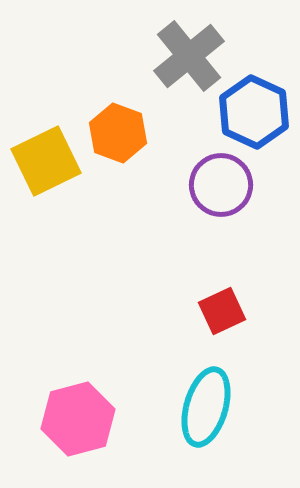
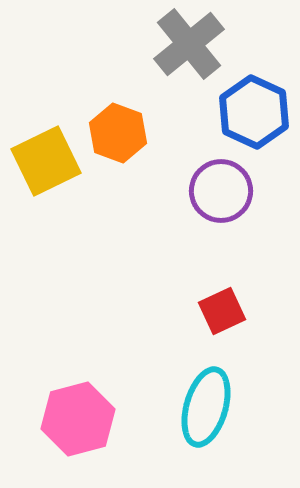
gray cross: moved 12 px up
purple circle: moved 6 px down
